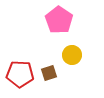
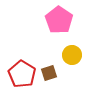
red pentagon: moved 2 px right; rotated 28 degrees clockwise
